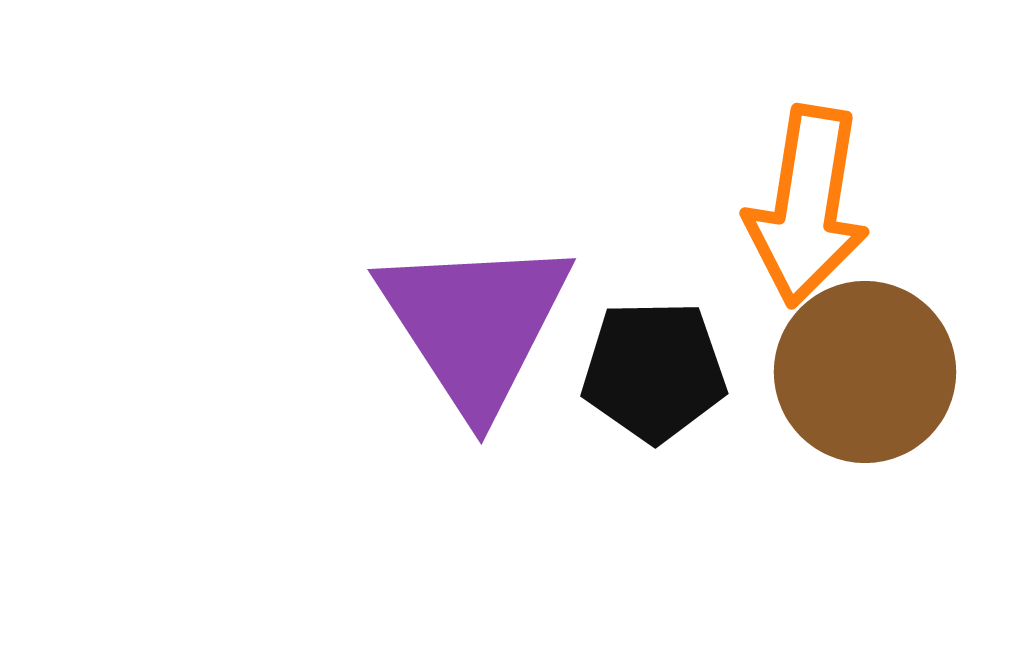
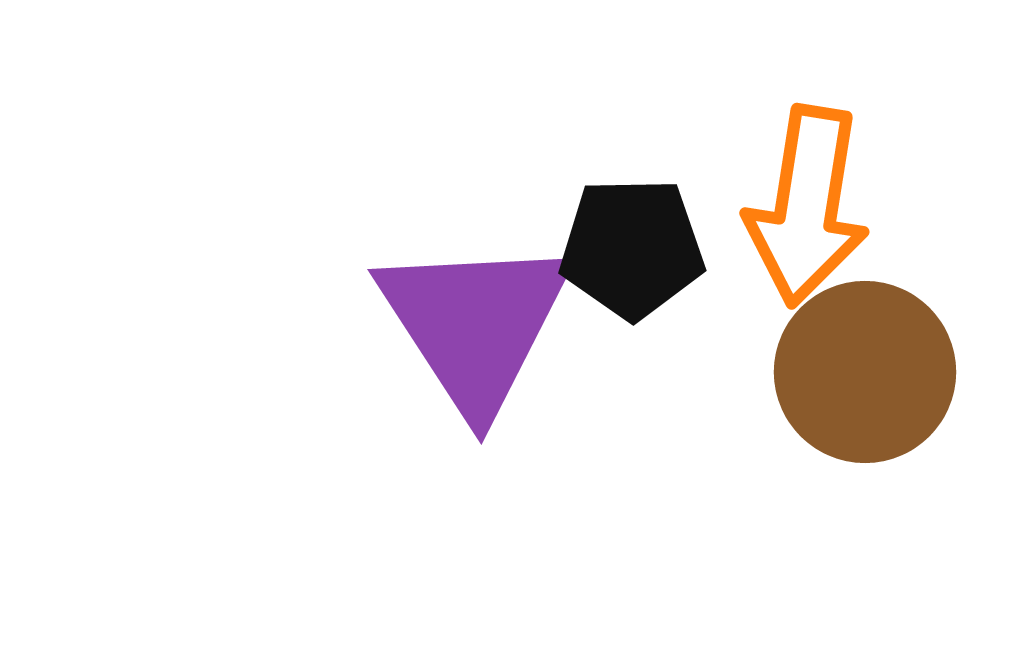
black pentagon: moved 22 px left, 123 px up
